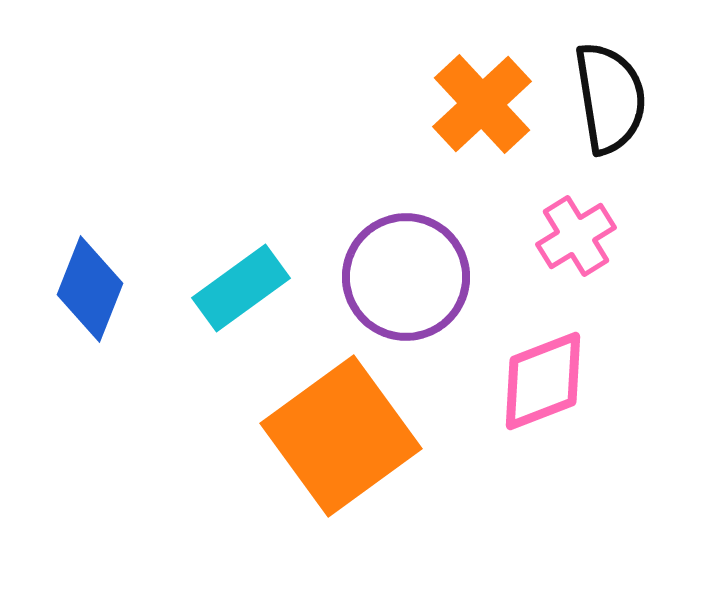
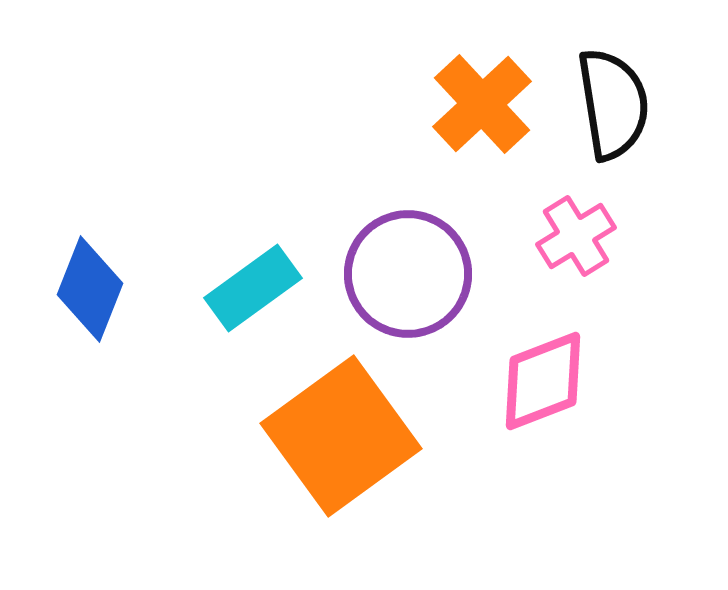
black semicircle: moved 3 px right, 6 px down
purple circle: moved 2 px right, 3 px up
cyan rectangle: moved 12 px right
